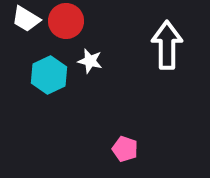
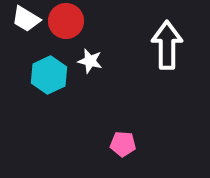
pink pentagon: moved 2 px left, 5 px up; rotated 15 degrees counterclockwise
